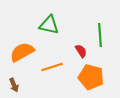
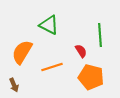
green triangle: rotated 15 degrees clockwise
orange semicircle: rotated 30 degrees counterclockwise
